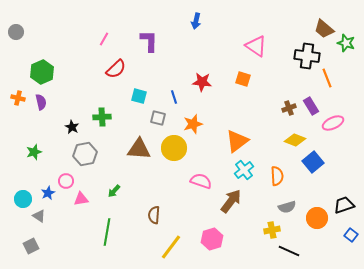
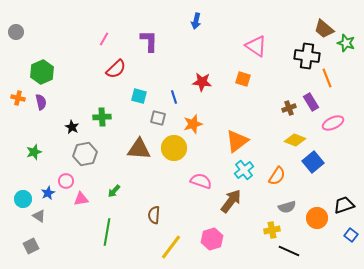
purple rectangle at (311, 106): moved 4 px up
orange semicircle at (277, 176): rotated 36 degrees clockwise
